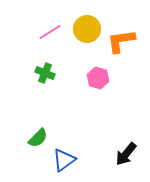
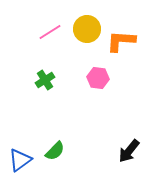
orange L-shape: rotated 12 degrees clockwise
green cross: moved 7 px down; rotated 36 degrees clockwise
pink hexagon: rotated 10 degrees counterclockwise
green semicircle: moved 17 px right, 13 px down
black arrow: moved 3 px right, 3 px up
blue triangle: moved 44 px left
